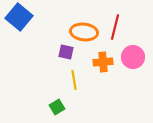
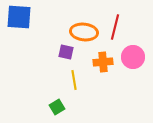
blue square: rotated 36 degrees counterclockwise
